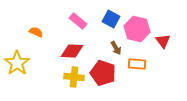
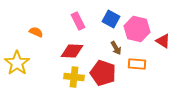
pink rectangle: rotated 24 degrees clockwise
red triangle: rotated 21 degrees counterclockwise
